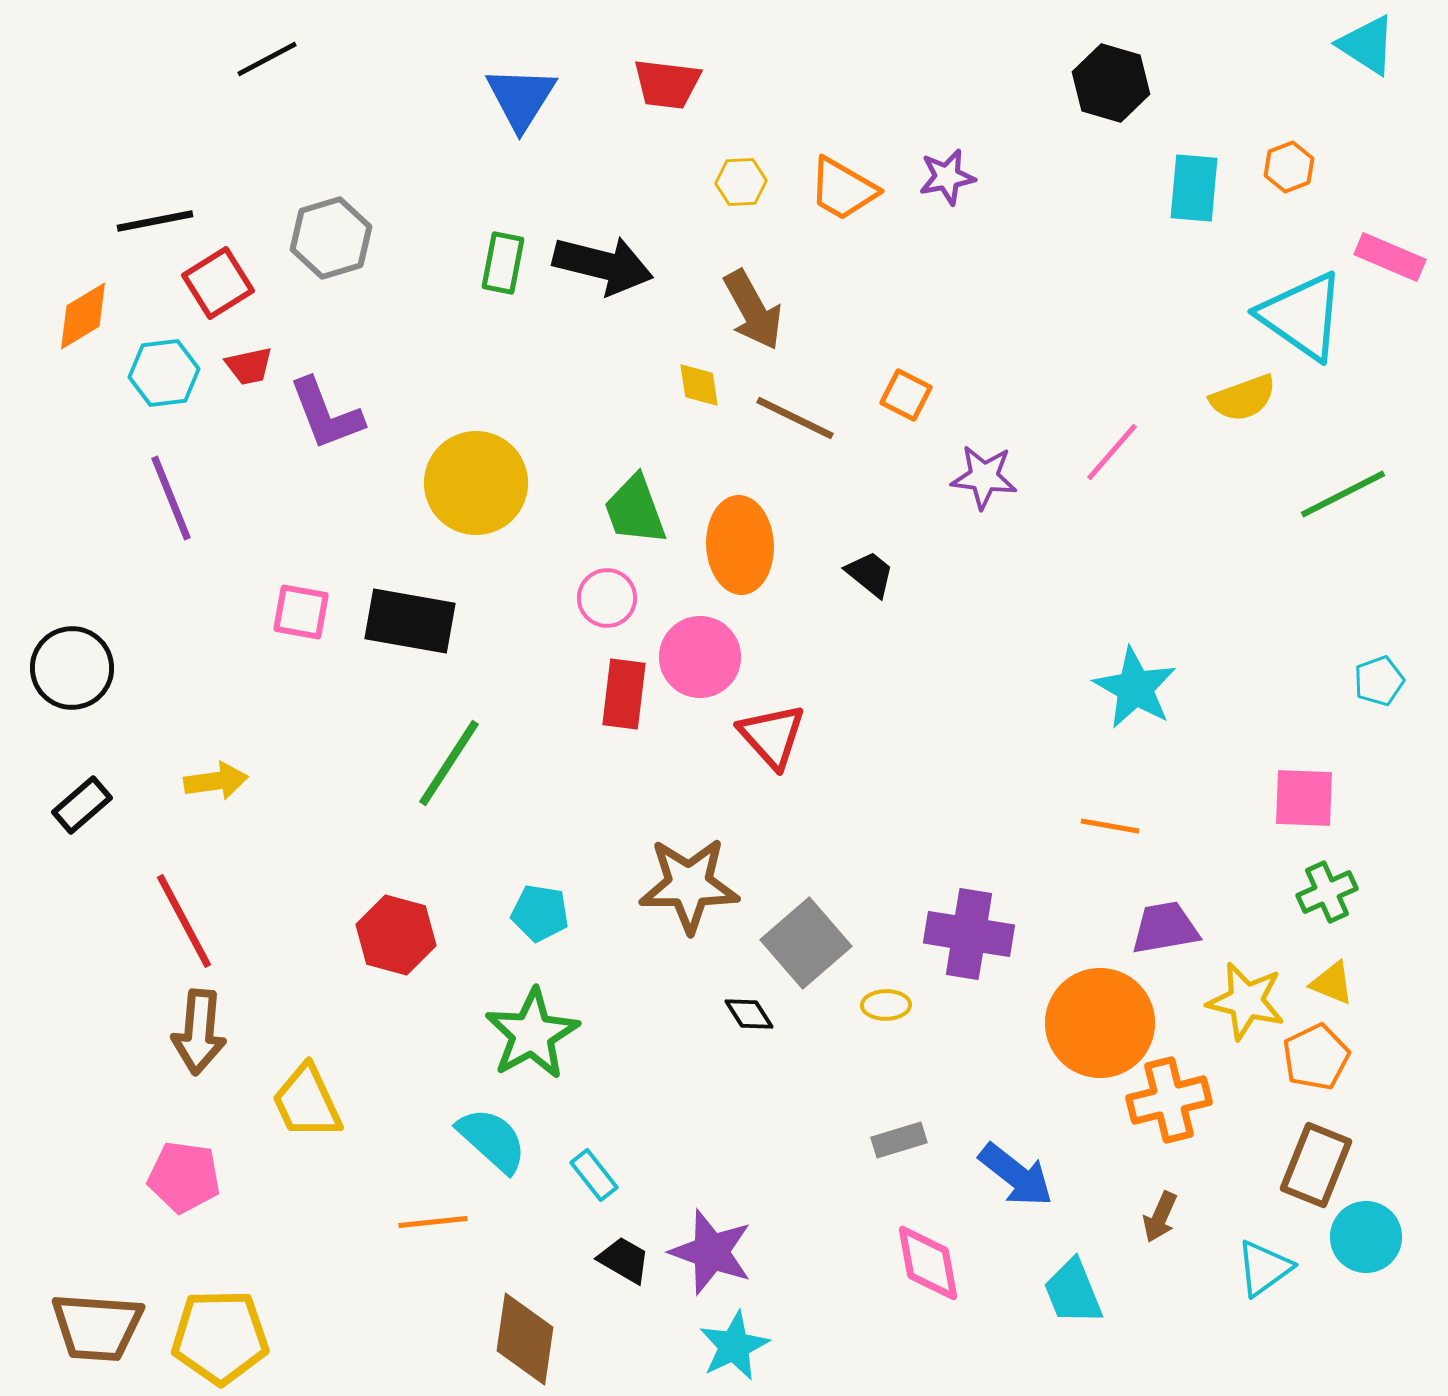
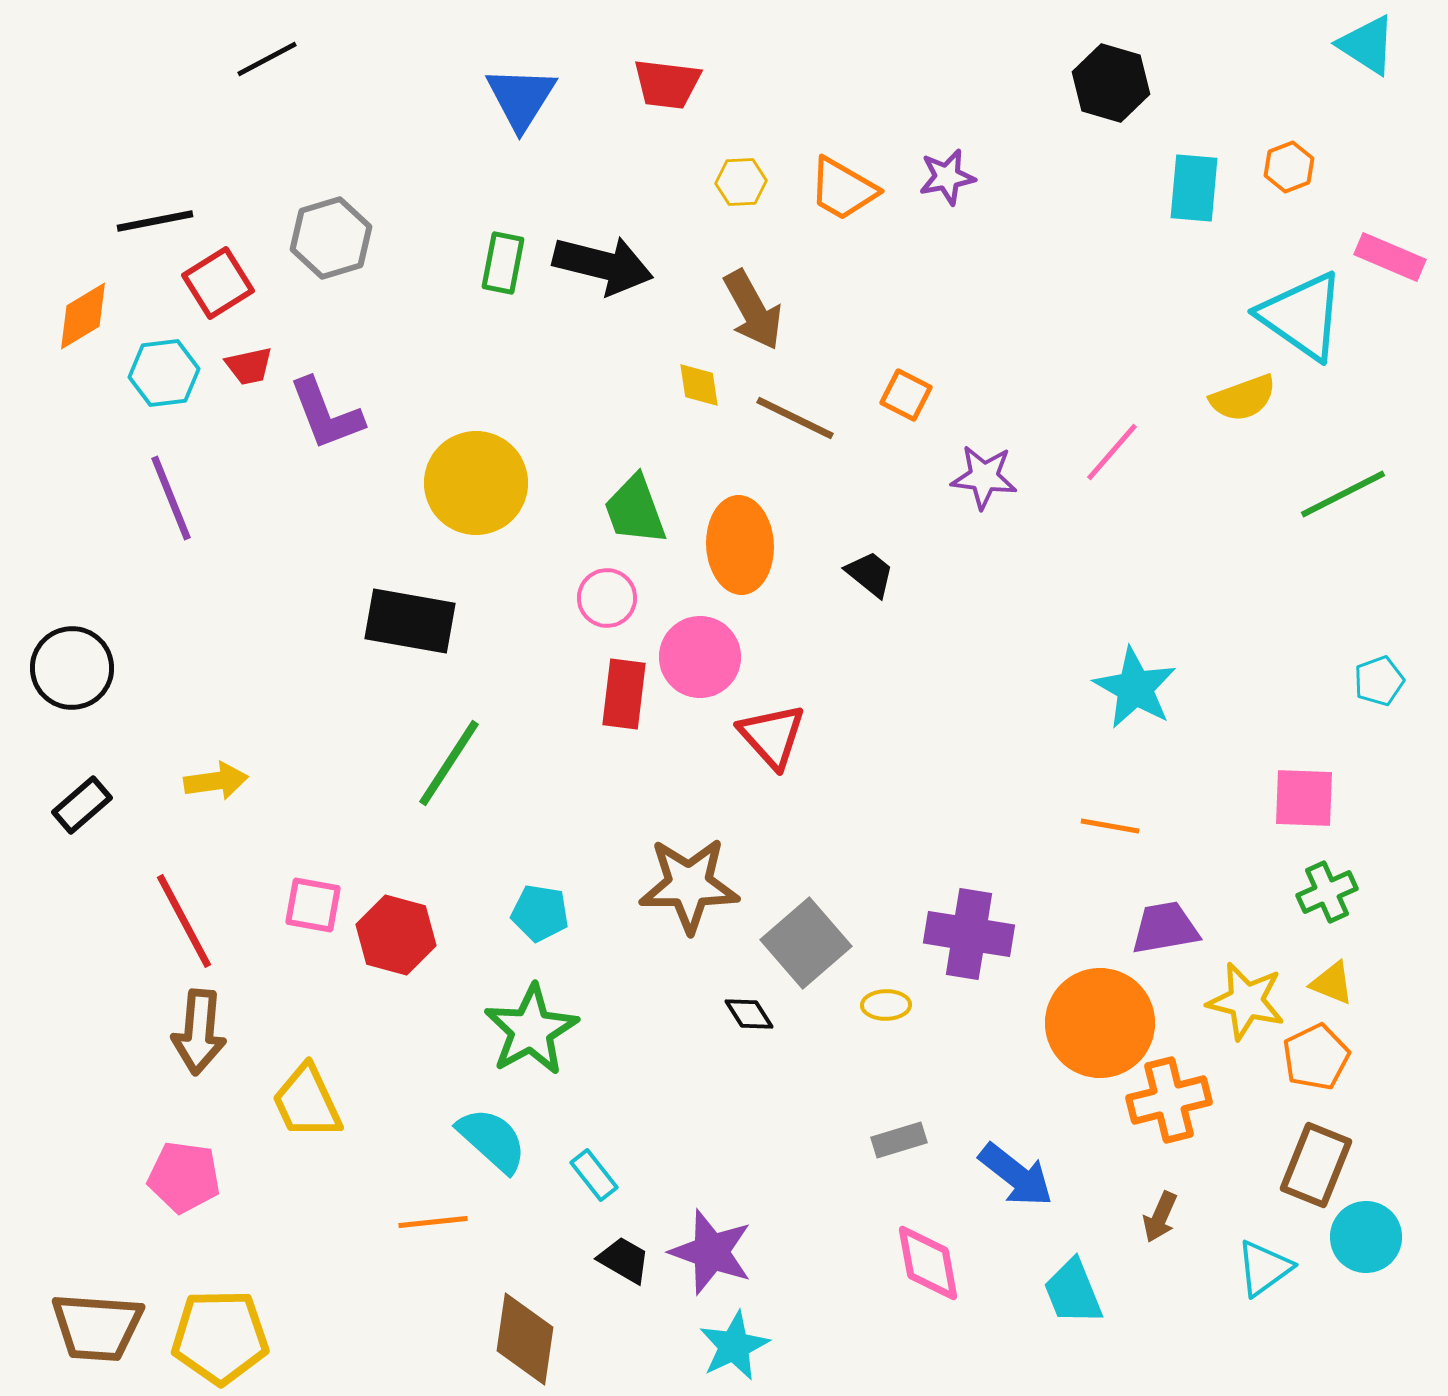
pink square at (301, 612): moved 12 px right, 293 px down
green star at (532, 1034): moved 1 px left, 4 px up
